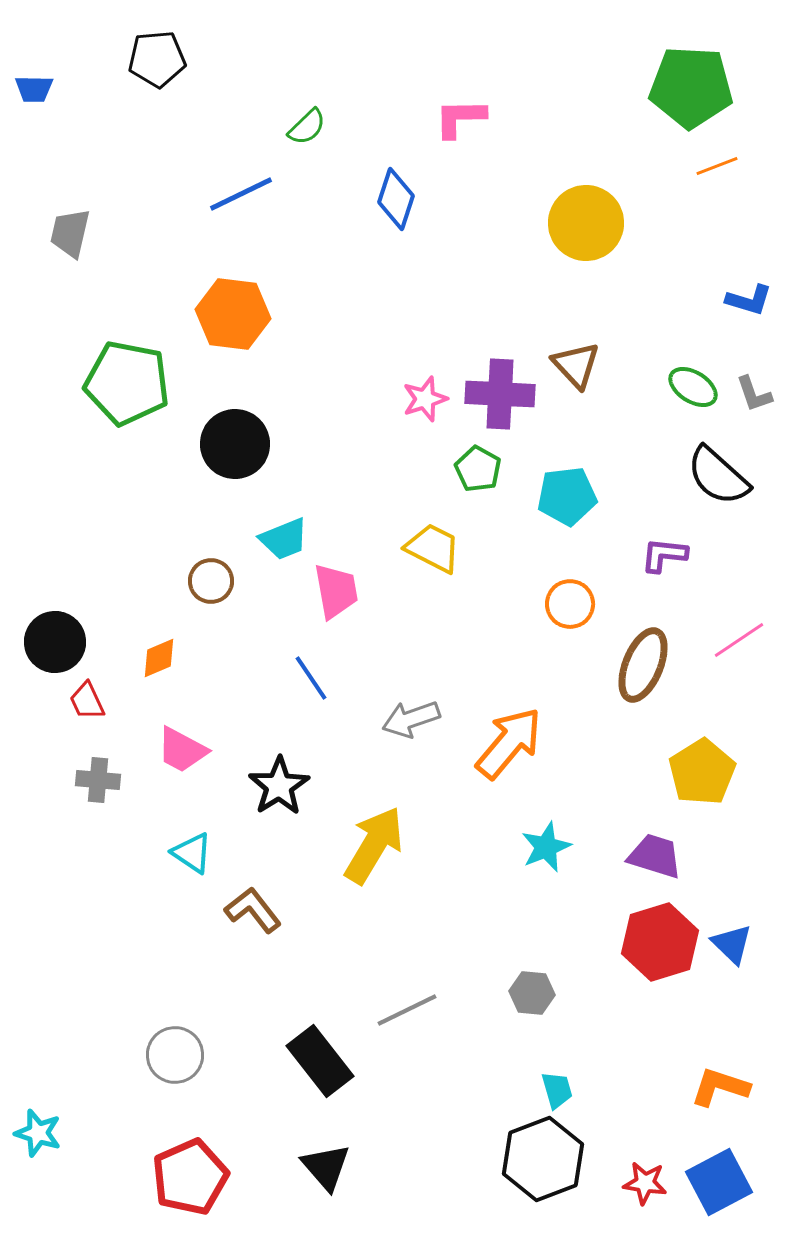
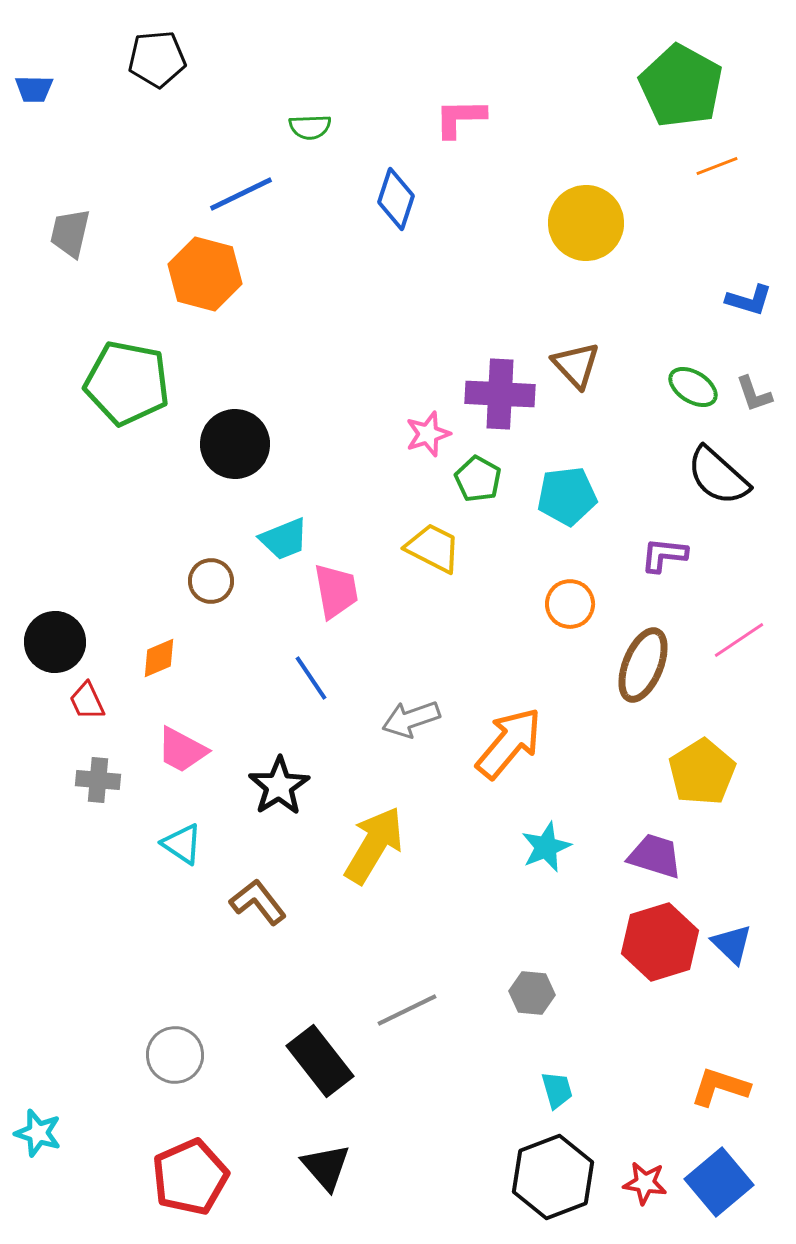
green pentagon at (691, 87): moved 10 px left, 1 px up; rotated 26 degrees clockwise
green semicircle at (307, 127): moved 3 px right; rotated 42 degrees clockwise
orange hexagon at (233, 314): moved 28 px left, 40 px up; rotated 8 degrees clockwise
pink star at (425, 399): moved 3 px right, 35 px down
green pentagon at (478, 469): moved 10 px down
cyan triangle at (192, 853): moved 10 px left, 9 px up
brown L-shape at (253, 910): moved 5 px right, 8 px up
black hexagon at (543, 1159): moved 10 px right, 18 px down
blue square at (719, 1182): rotated 12 degrees counterclockwise
